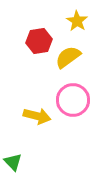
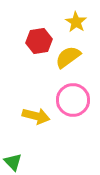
yellow star: moved 1 px left, 1 px down
yellow arrow: moved 1 px left
